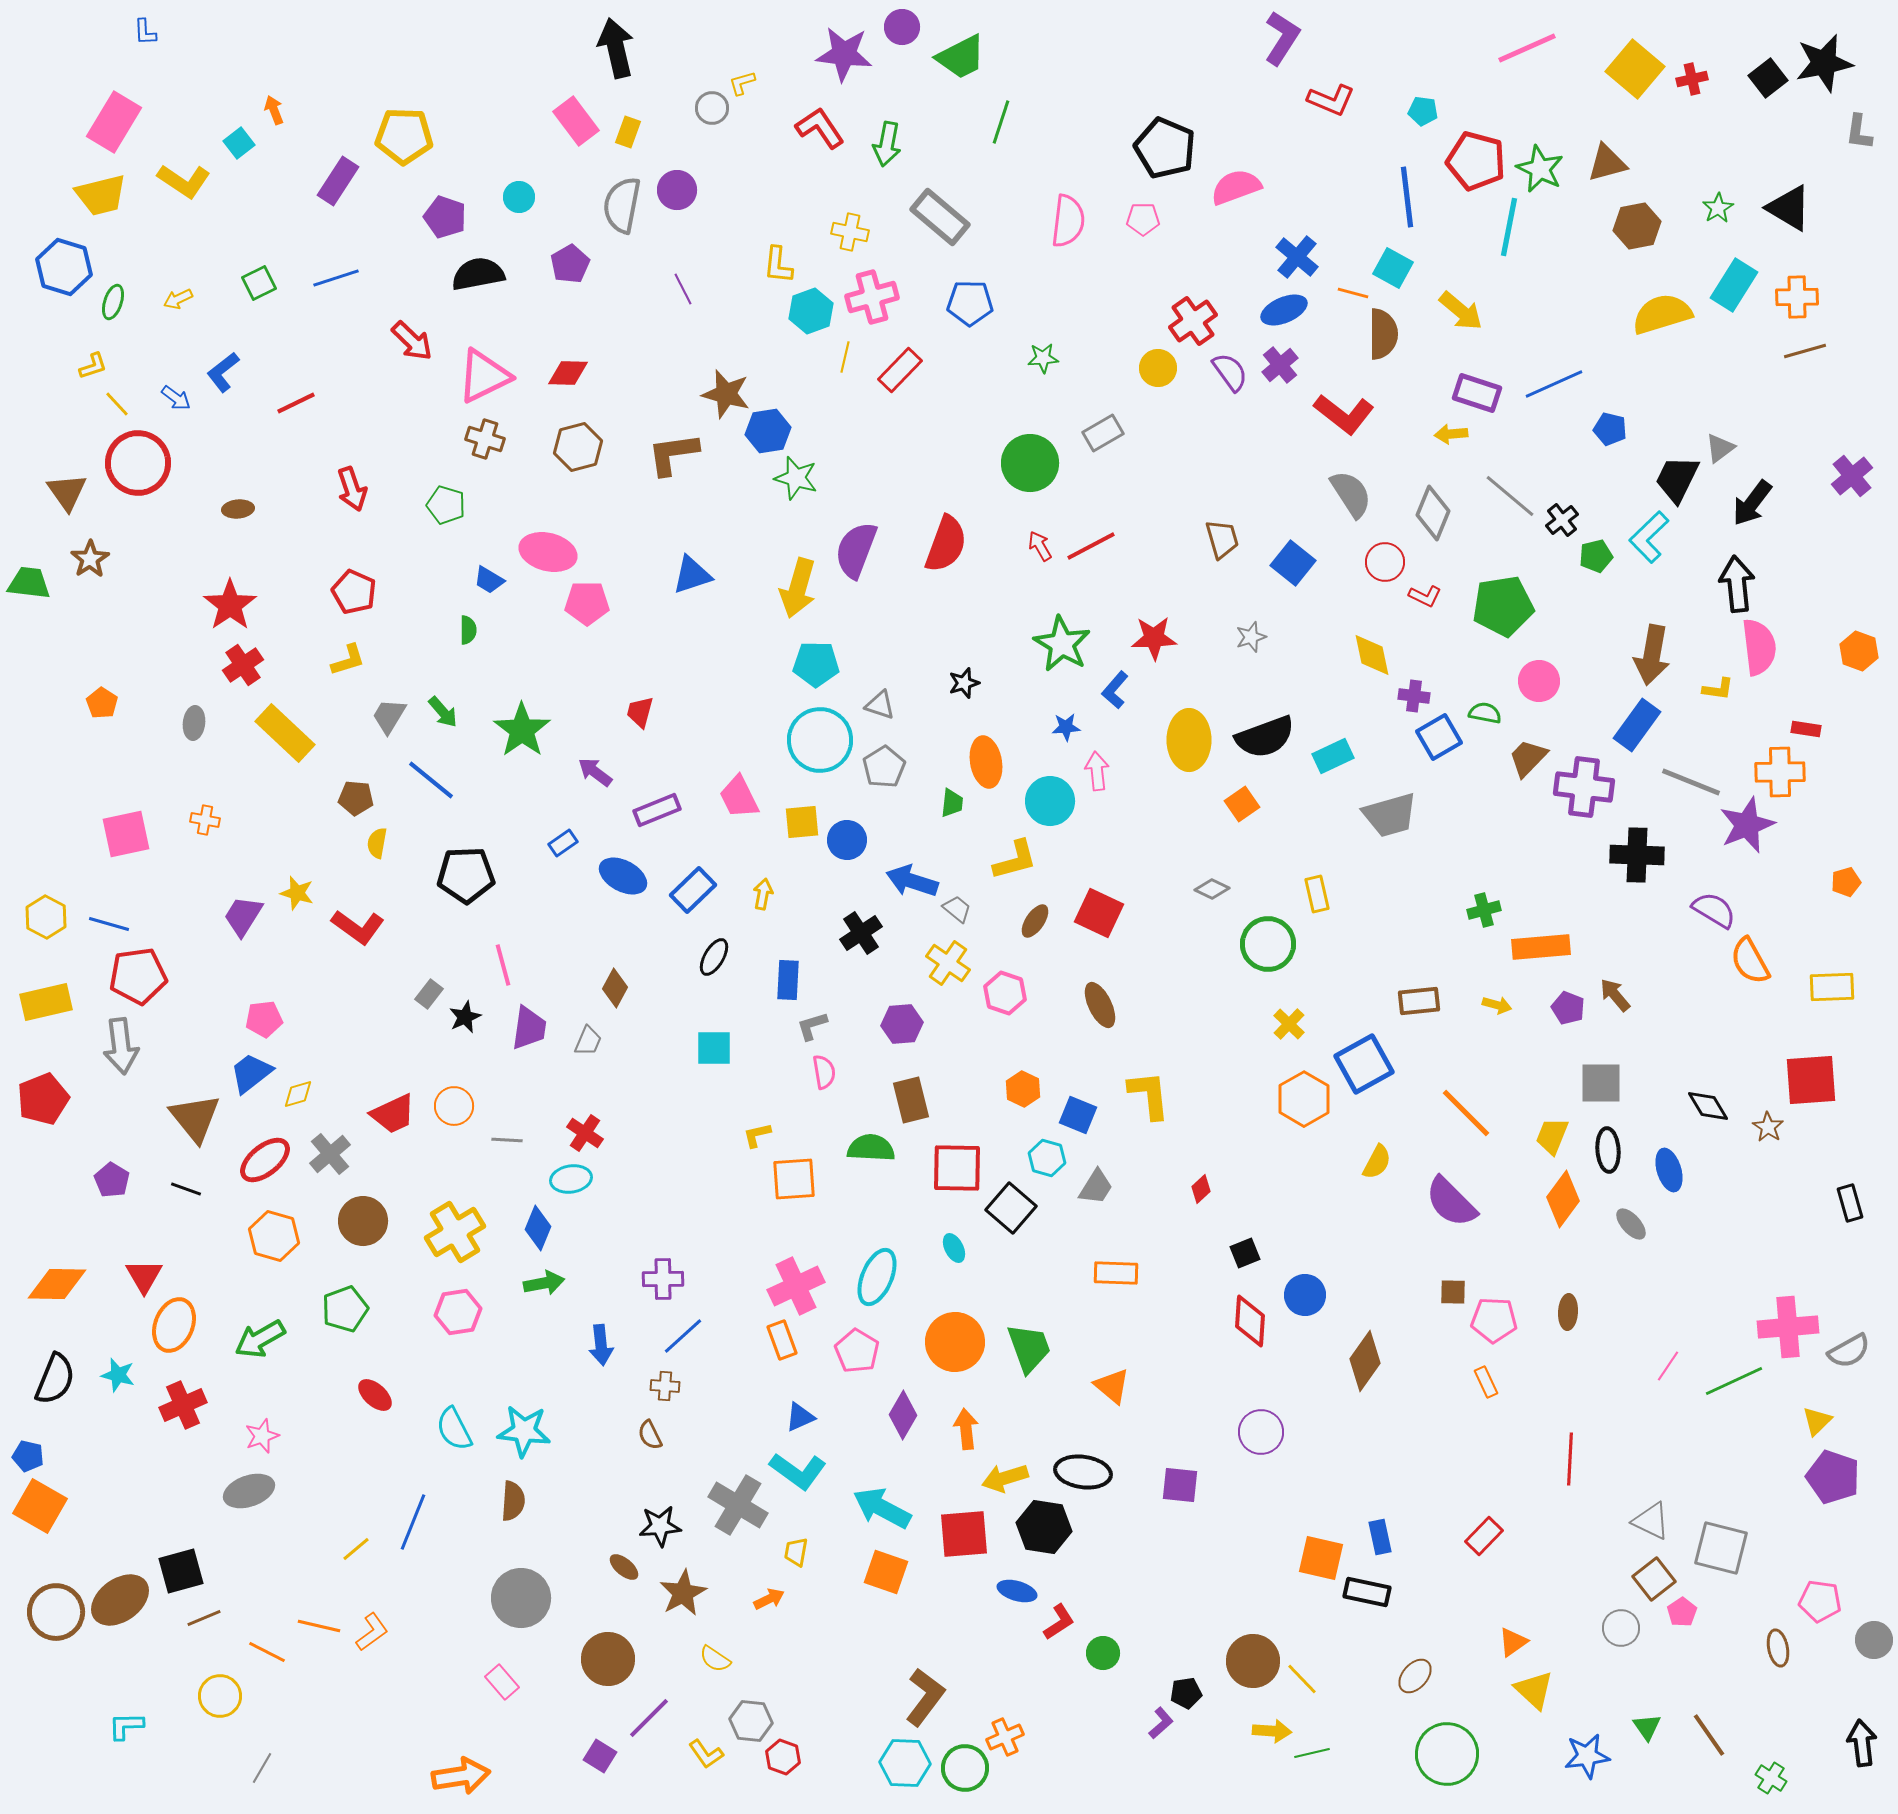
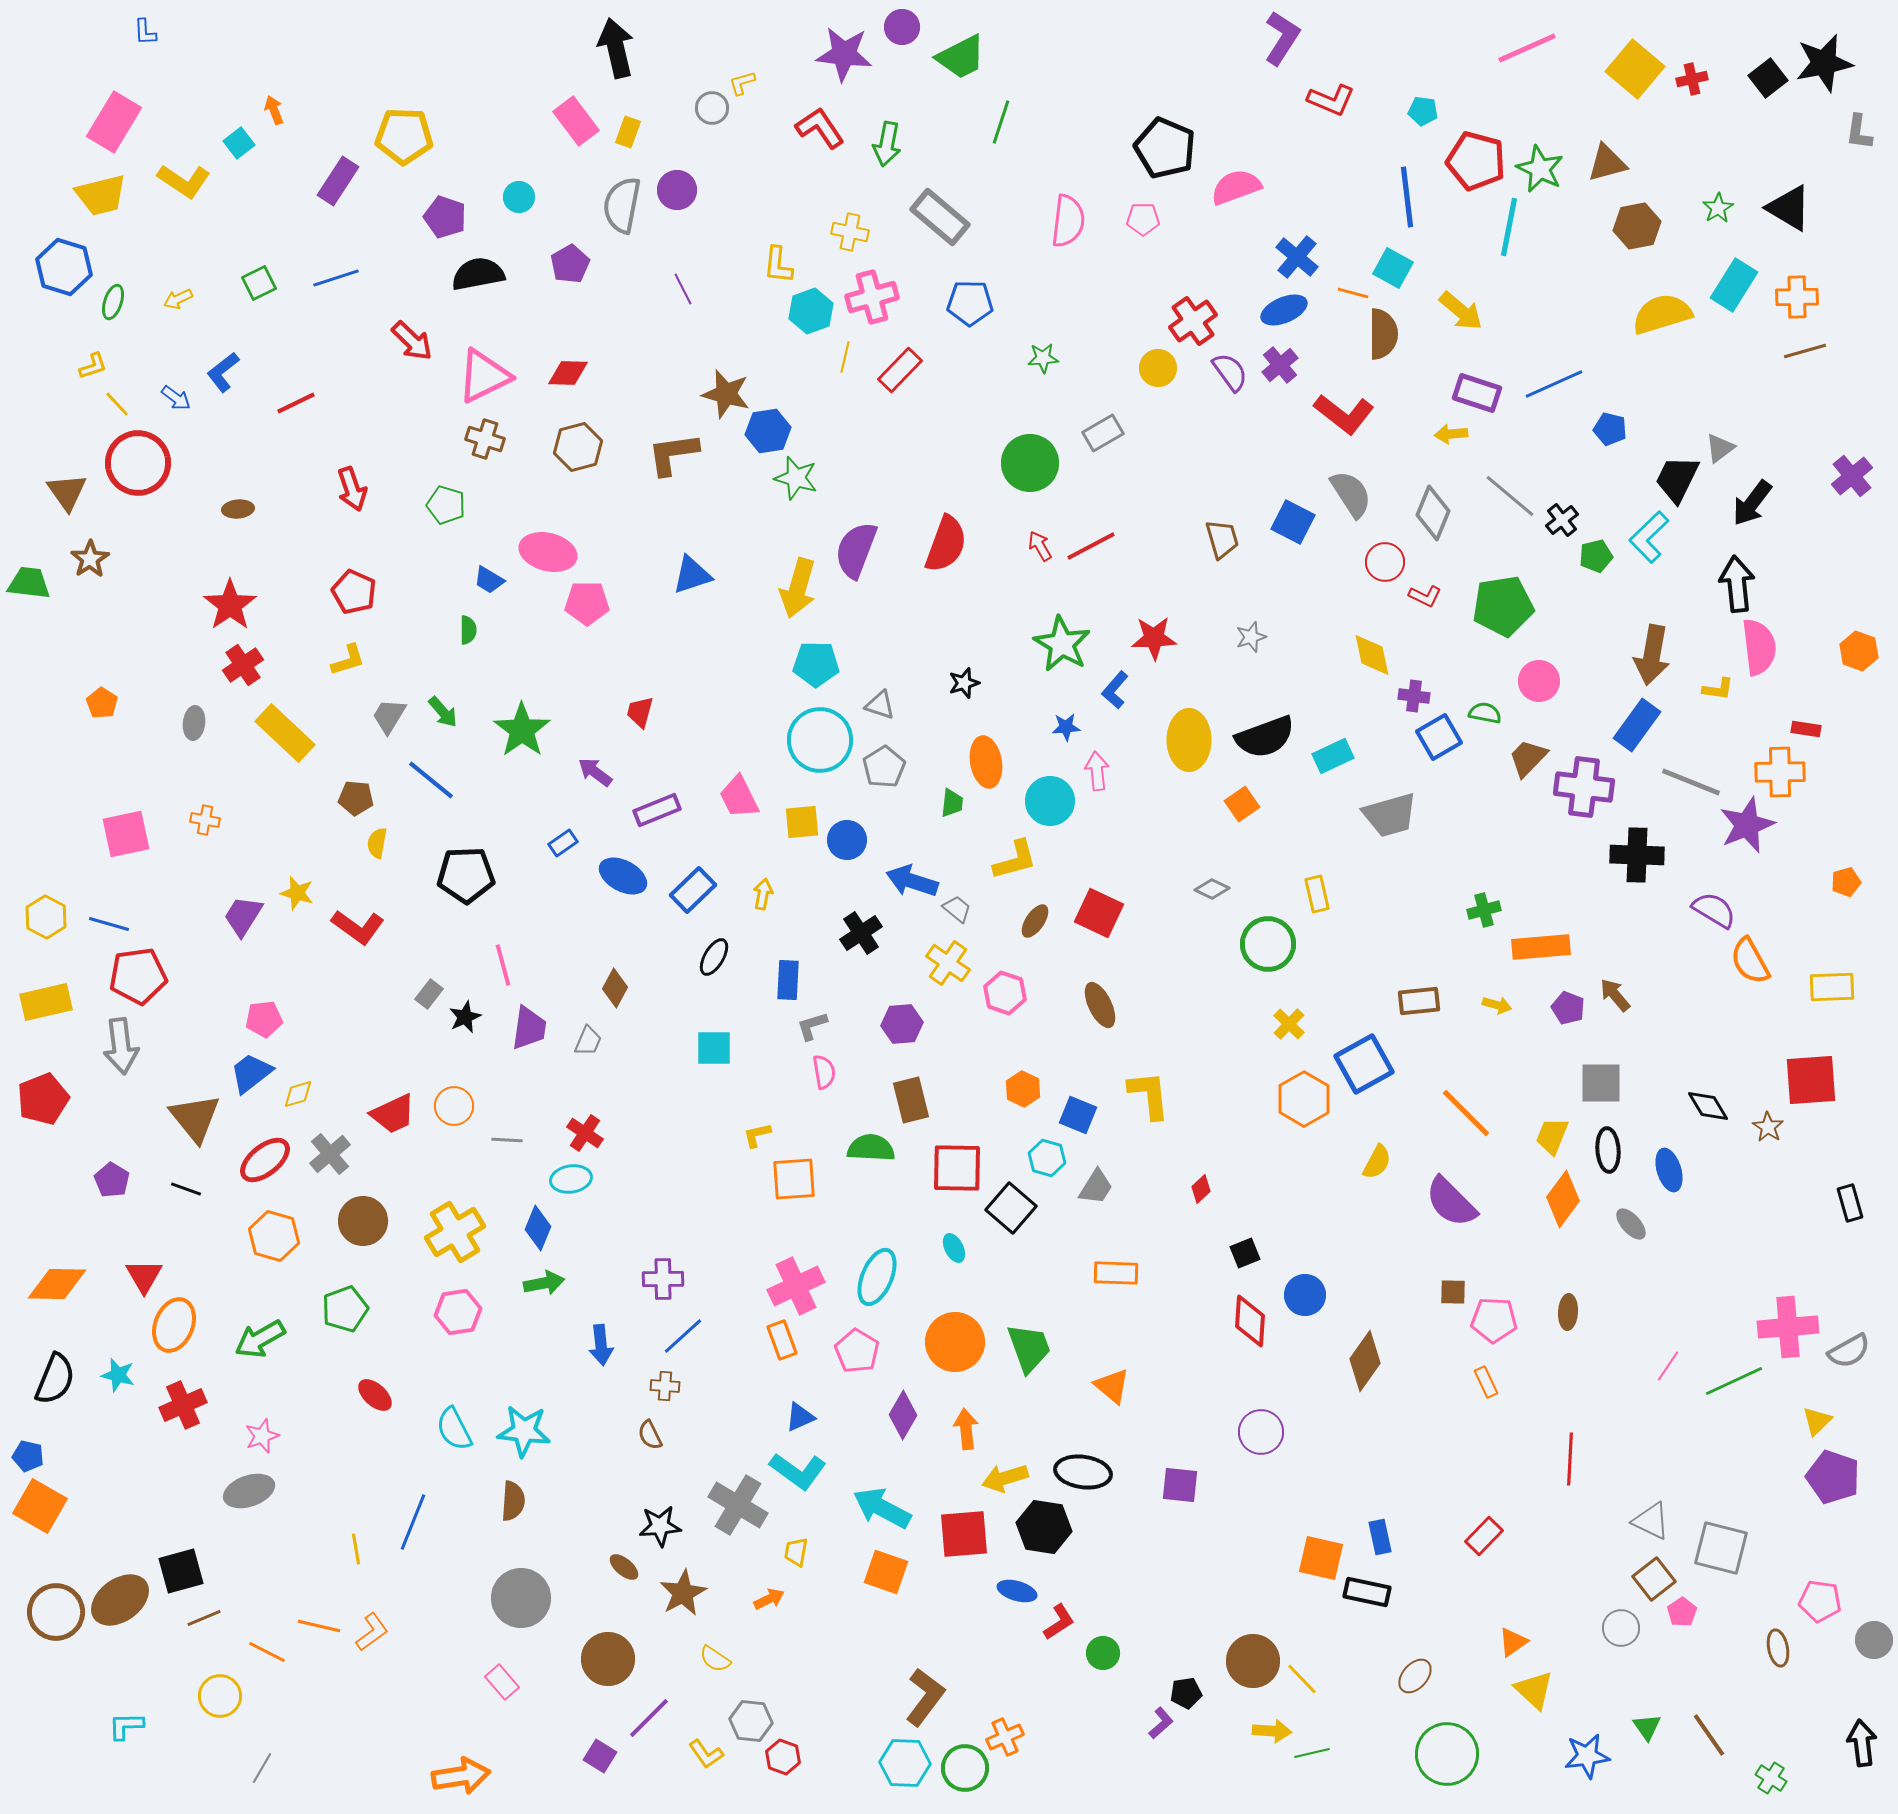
blue square at (1293, 563): moved 41 px up; rotated 12 degrees counterclockwise
yellow line at (356, 1549): rotated 60 degrees counterclockwise
